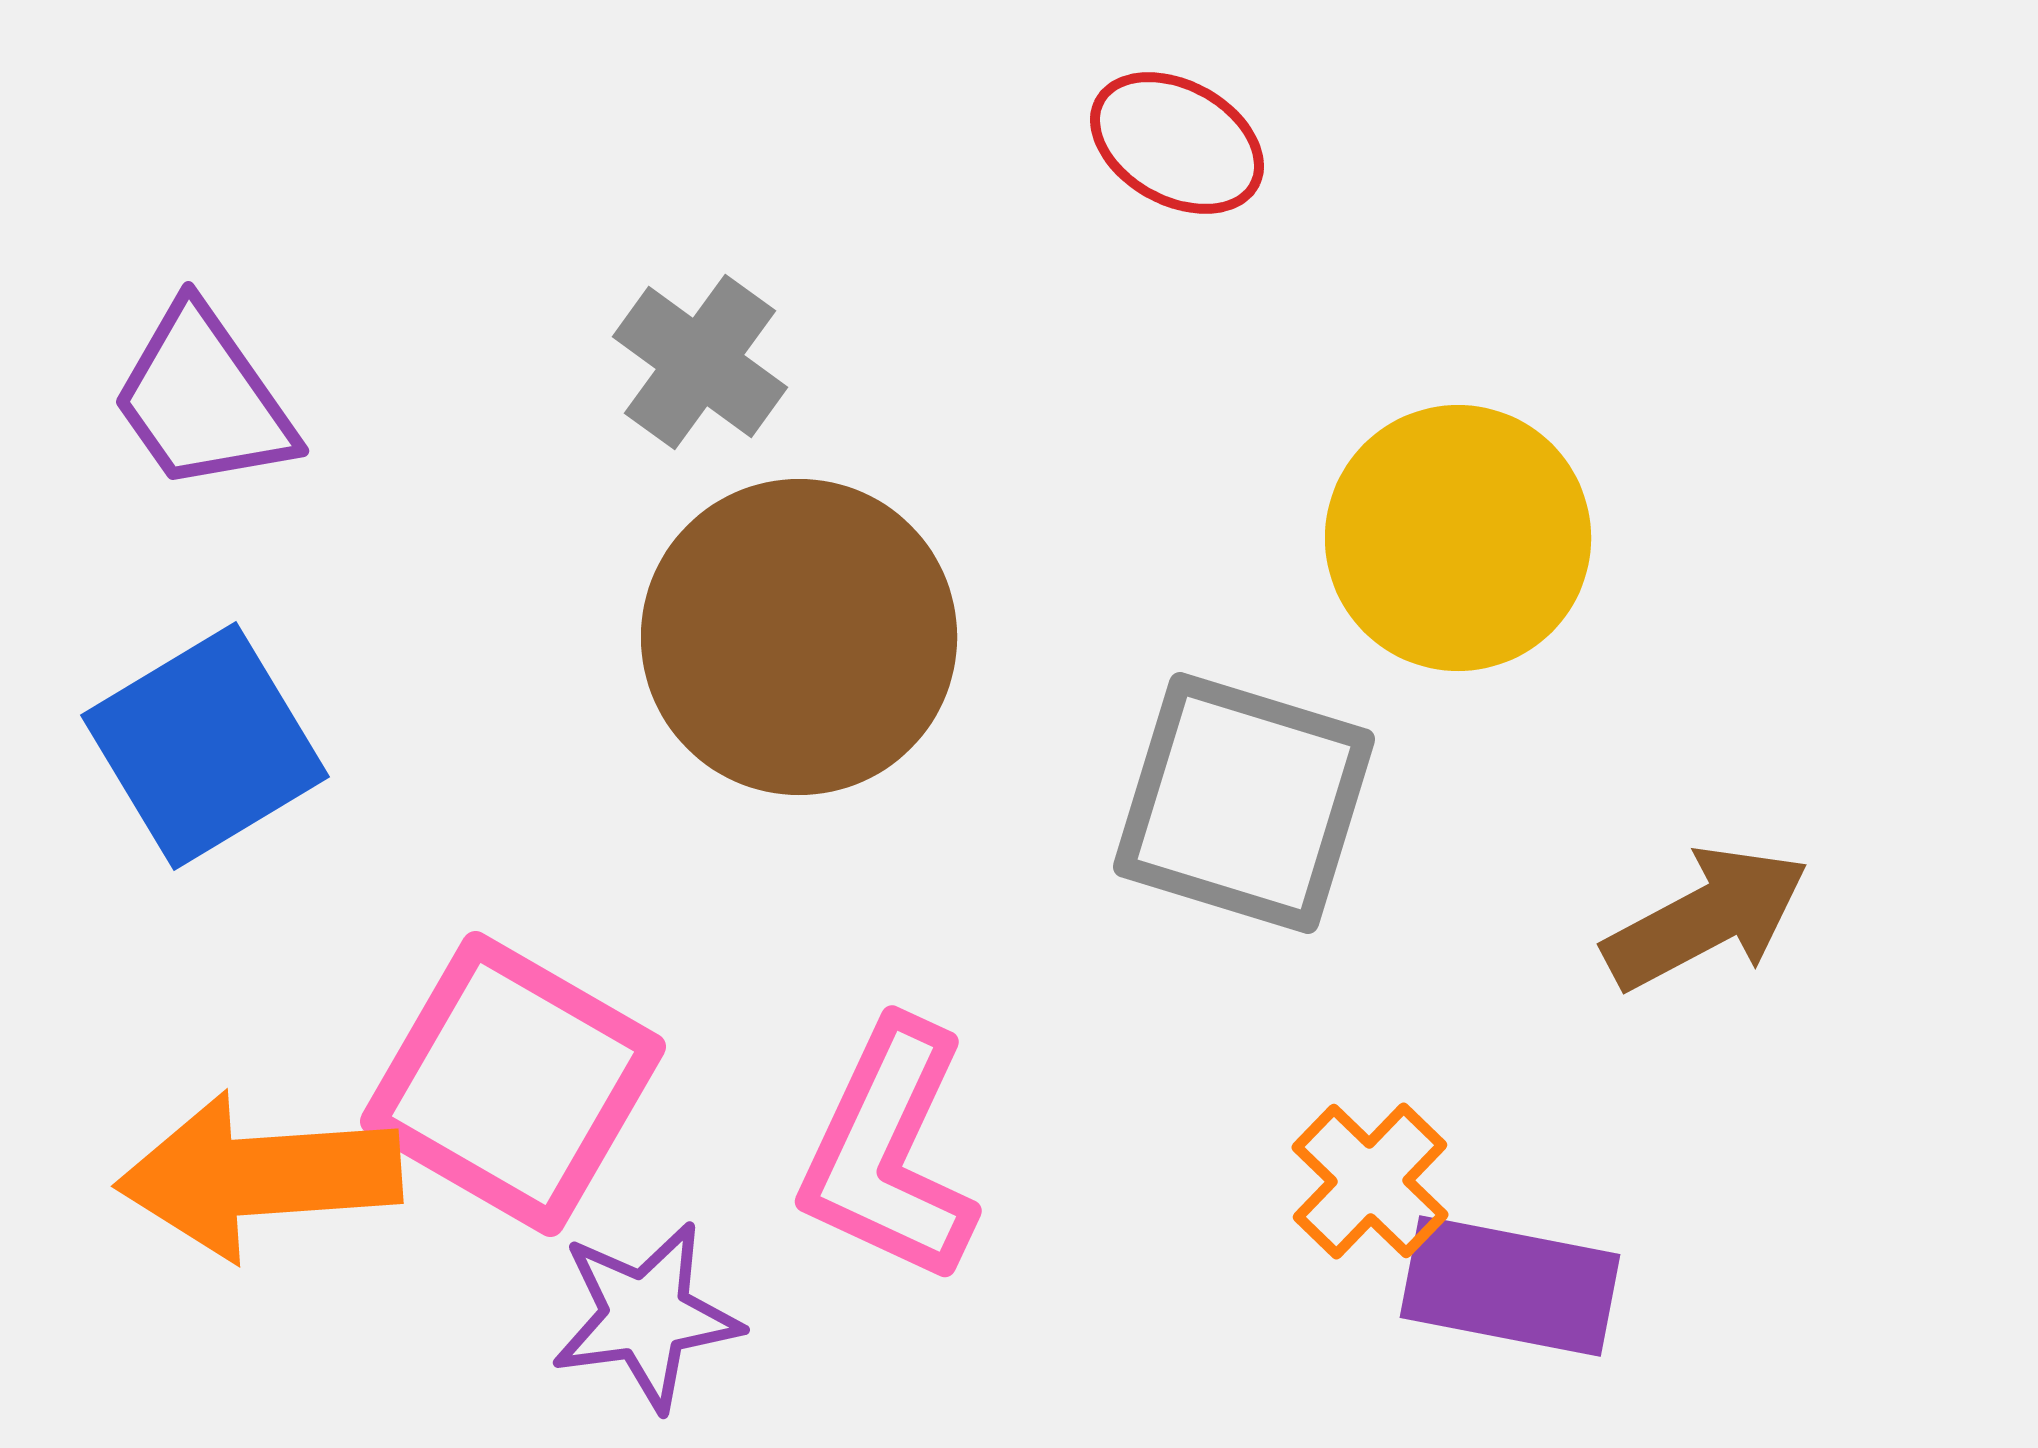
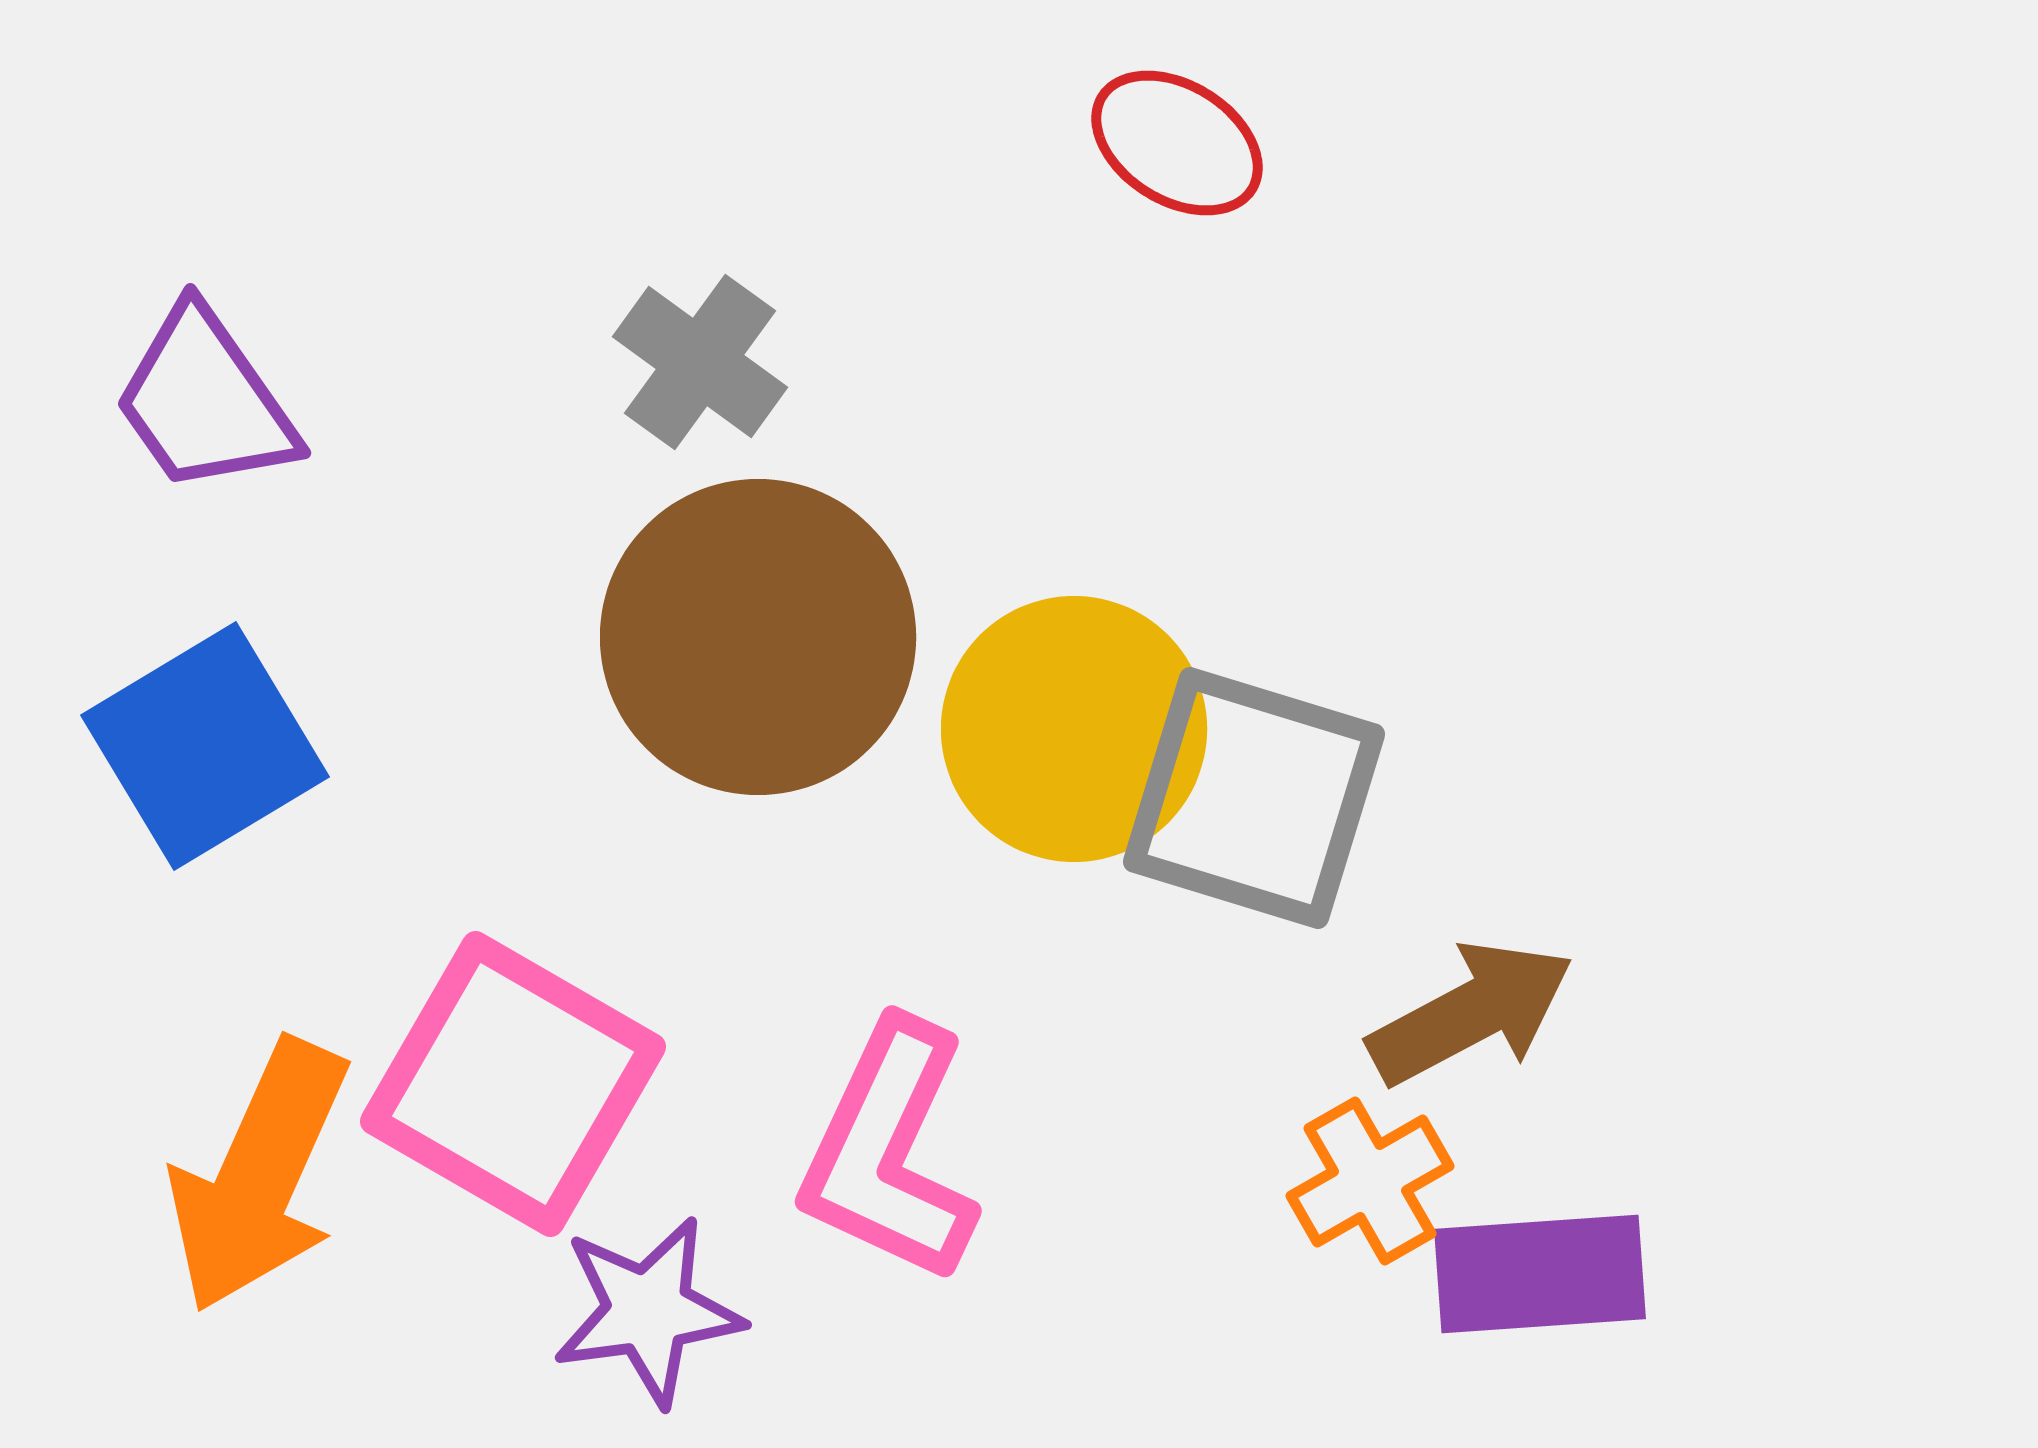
red ellipse: rotated 3 degrees clockwise
purple trapezoid: moved 2 px right, 2 px down
yellow circle: moved 384 px left, 191 px down
brown circle: moved 41 px left
gray square: moved 10 px right, 5 px up
brown arrow: moved 235 px left, 95 px down
orange arrow: rotated 62 degrees counterclockwise
orange cross: rotated 16 degrees clockwise
purple rectangle: moved 30 px right, 12 px up; rotated 15 degrees counterclockwise
purple star: moved 2 px right, 5 px up
